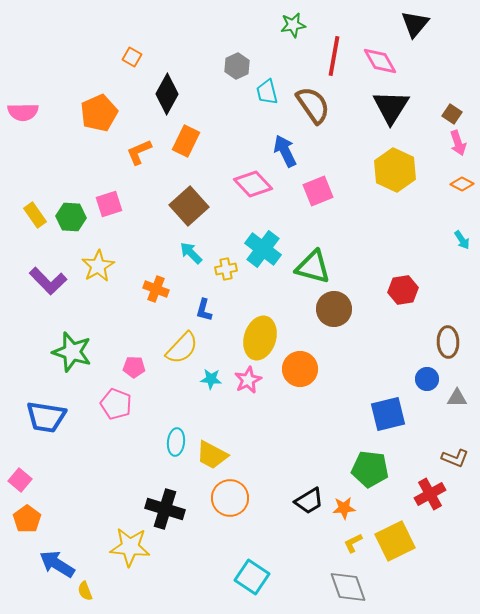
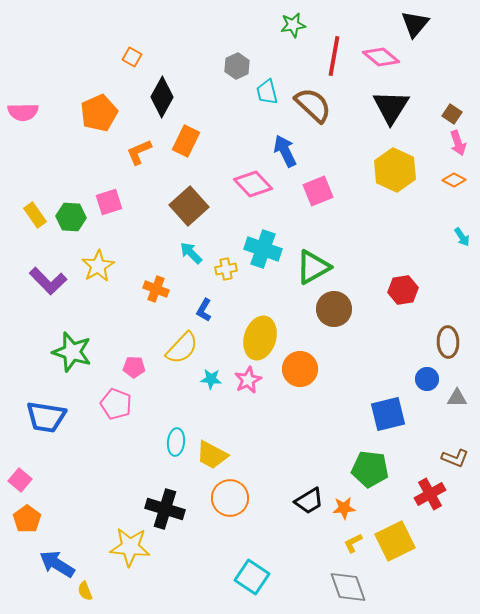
pink diamond at (380, 61): moved 1 px right, 4 px up; rotated 21 degrees counterclockwise
black diamond at (167, 94): moved 5 px left, 3 px down
brown semicircle at (313, 105): rotated 12 degrees counterclockwise
orange diamond at (462, 184): moved 8 px left, 4 px up
pink square at (109, 204): moved 2 px up
cyan arrow at (462, 240): moved 3 px up
cyan cross at (263, 249): rotated 18 degrees counterclockwise
green triangle at (313, 267): rotated 45 degrees counterclockwise
blue L-shape at (204, 310): rotated 15 degrees clockwise
